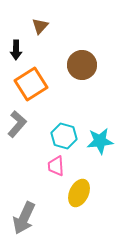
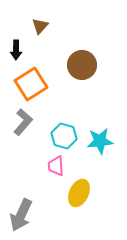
gray L-shape: moved 6 px right, 2 px up
gray arrow: moved 3 px left, 3 px up
